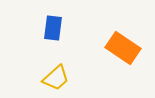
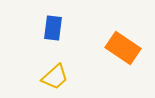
yellow trapezoid: moved 1 px left, 1 px up
